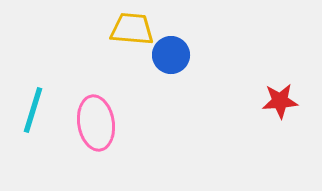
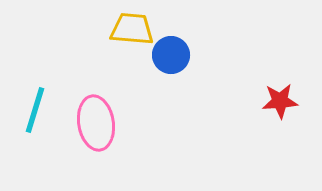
cyan line: moved 2 px right
